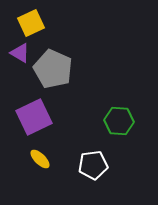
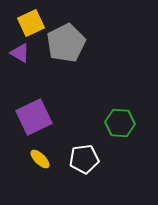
gray pentagon: moved 13 px right, 26 px up; rotated 21 degrees clockwise
green hexagon: moved 1 px right, 2 px down
white pentagon: moved 9 px left, 6 px up
